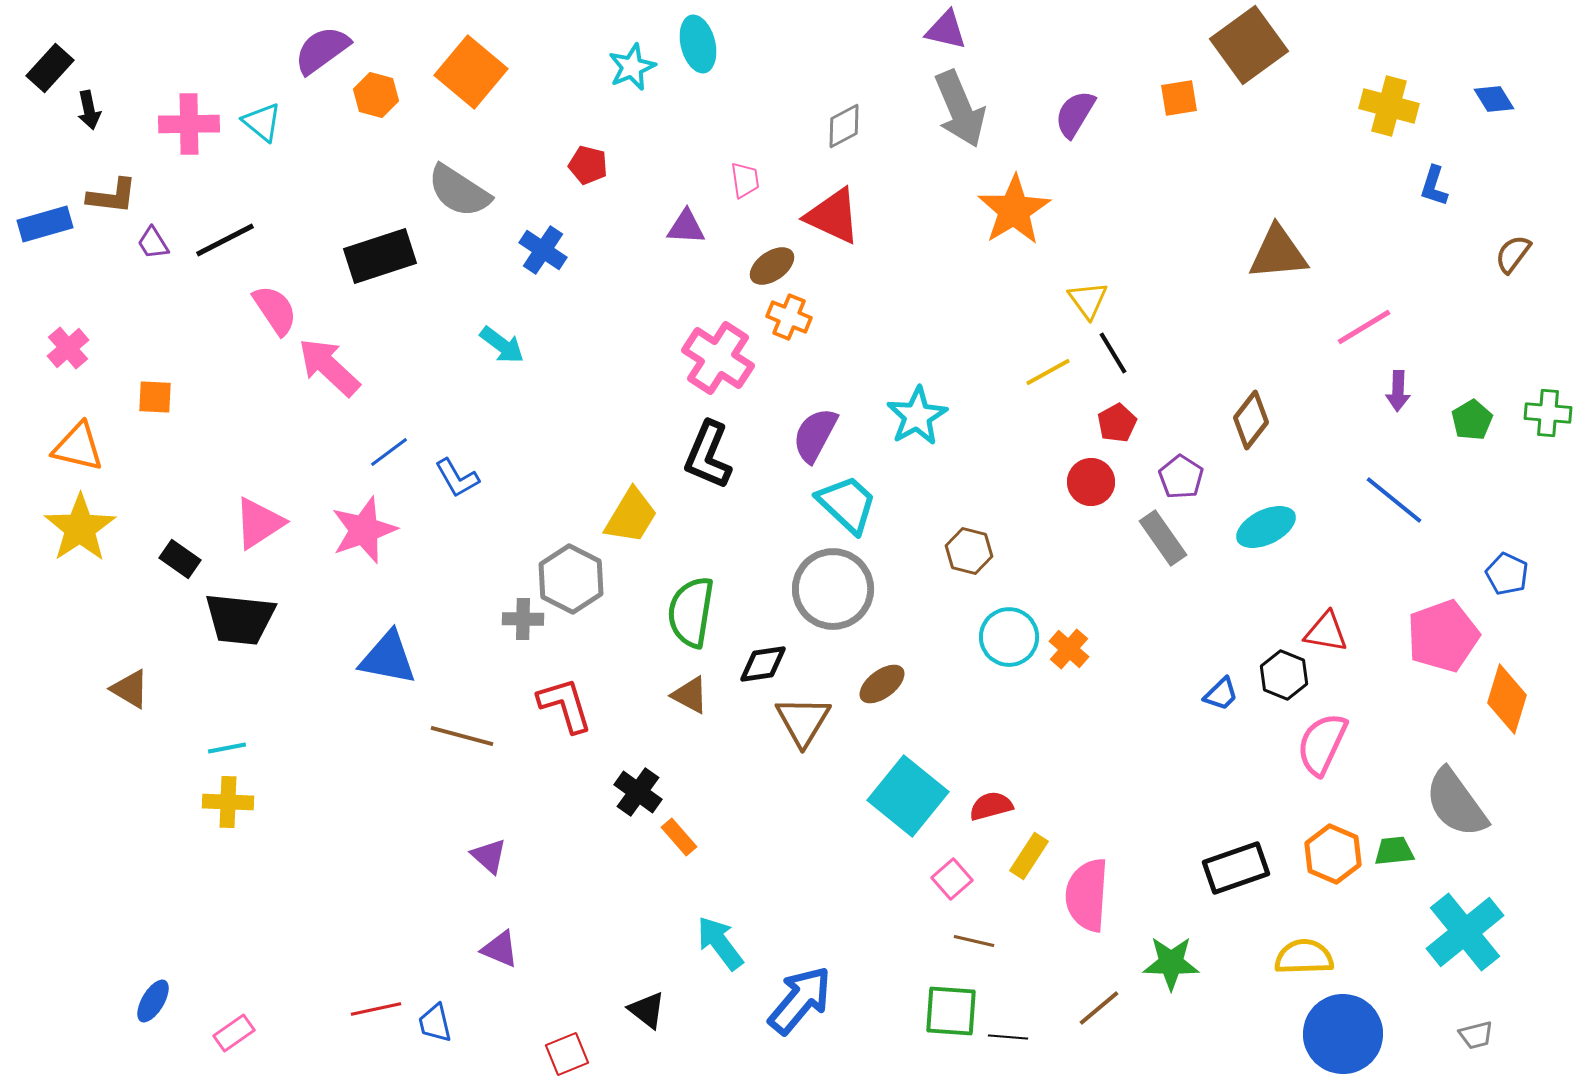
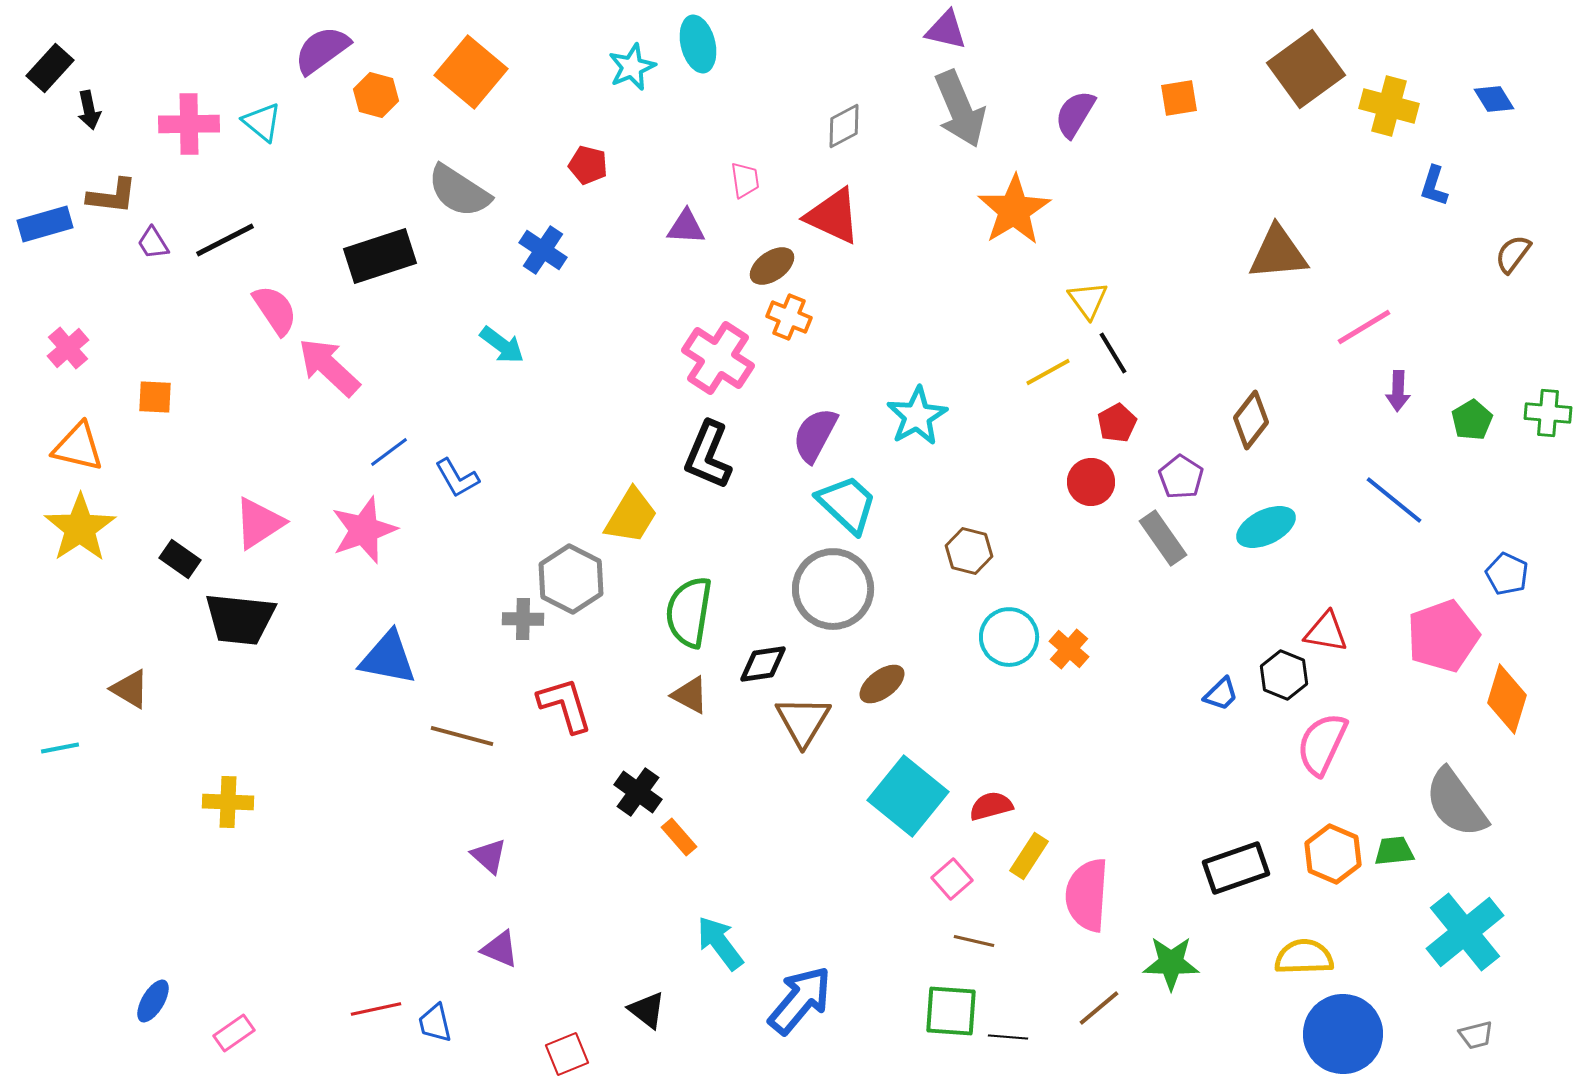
brown square at (1249, 45): moved 57 px right, 24 px down
green semicircle at (691, 612): moved 2 px left
cyan line at (227, 748): moved 167 px left
